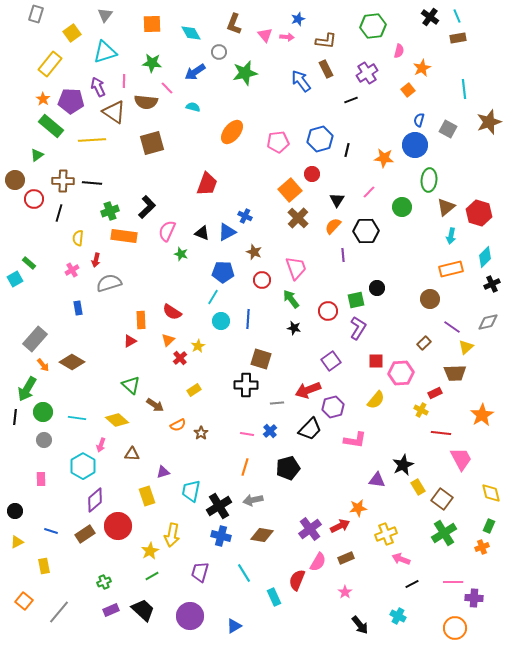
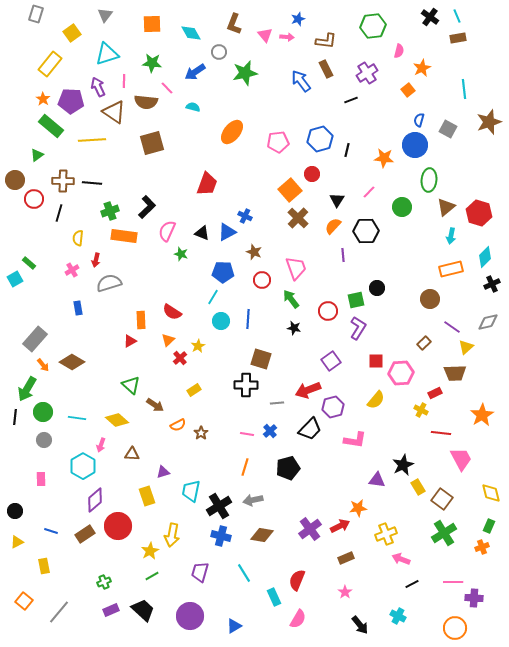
cyan triangle at (105, 52): moved 2 px right, 2 px down
pink semicircle at (318, 562): moved 20 px left, 57 px down
